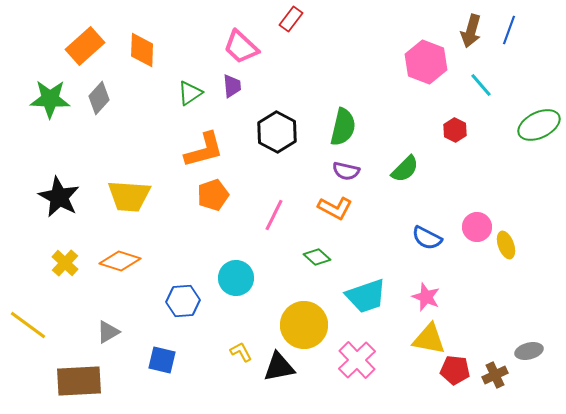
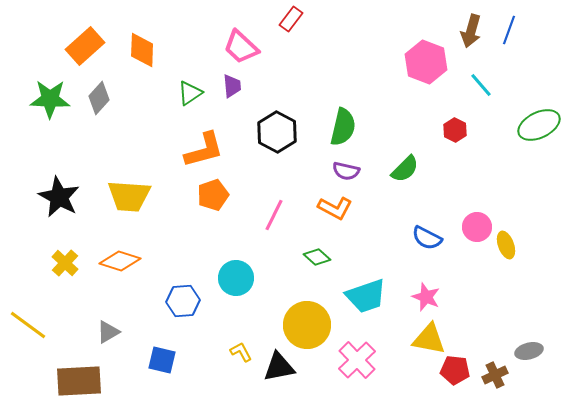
yellow circle at (304, 325): moved 3 px right
